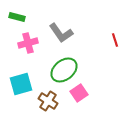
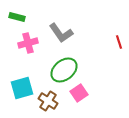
red line: moved 4 px right, 2 px down
cyan square: moved 1 px right, 4 px down
